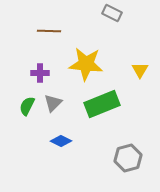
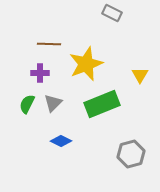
brown line: moved 13 px down
yellow star: rotated 28 degrees counterclockwise
yellow triangle: moved 5 px down
green semicircle: moved 2 px up
gray hexagon: moved 3 px right, 4 px up
